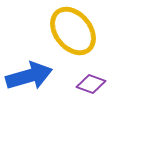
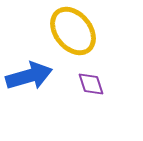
purple diamond: rotated 52 degrees clockwise
